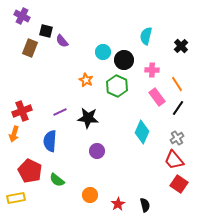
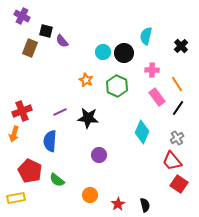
black circle: moved 7 px up
purple circle: moved 2 px right, 4 px down
red trapezoid: moved 2 px left, 1 px down
